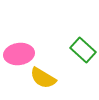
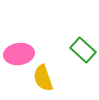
yellow semicircle: rotated 40 degrees clockwise
